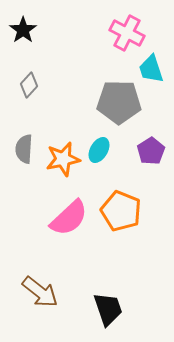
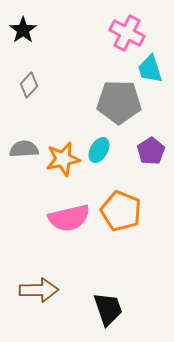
cyan trapezoid: moved 1 px left
gray semicircle: rotated 84 degrees clockwise
pink semicircle: rotated 30 degrees clockwise
brown arrow: moved 1 px left, 2 px up; rotated 39 degrees counterclockwise
